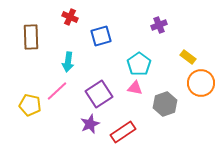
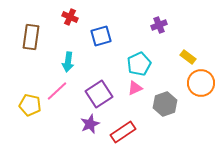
brown rectangle: rotated 10 degrees clockwise
cyan pentagon: rotated 10 degrees clockwise
pink triangle: rotated 35 degrees counterclockwise
